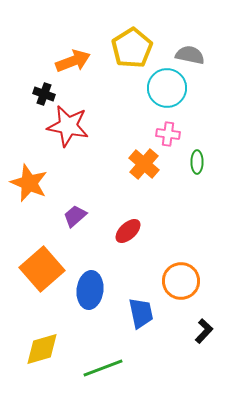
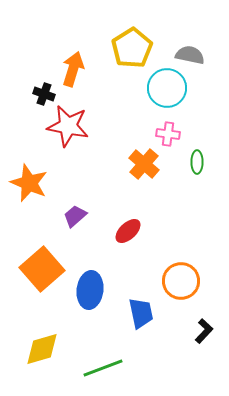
orange arrow: moved 8 px down; rotated 52 degrees counterclockwise
